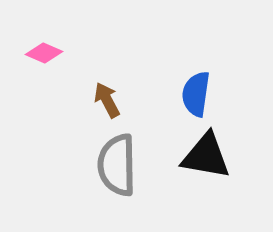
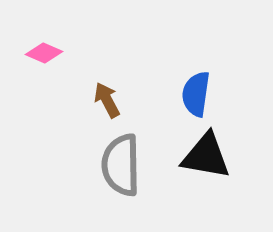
gray semicircle: moved 4 px right
